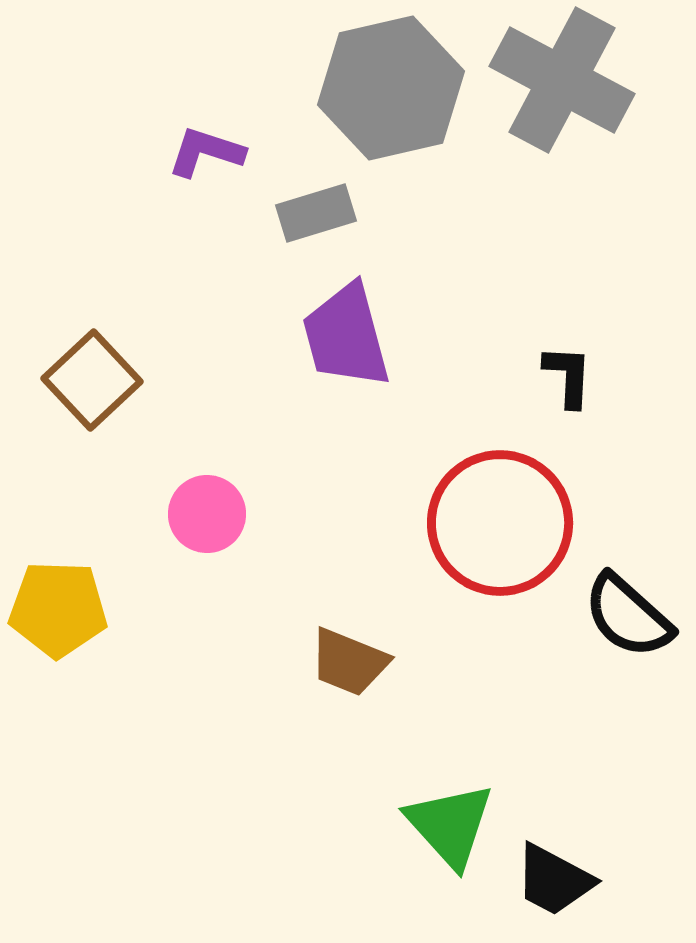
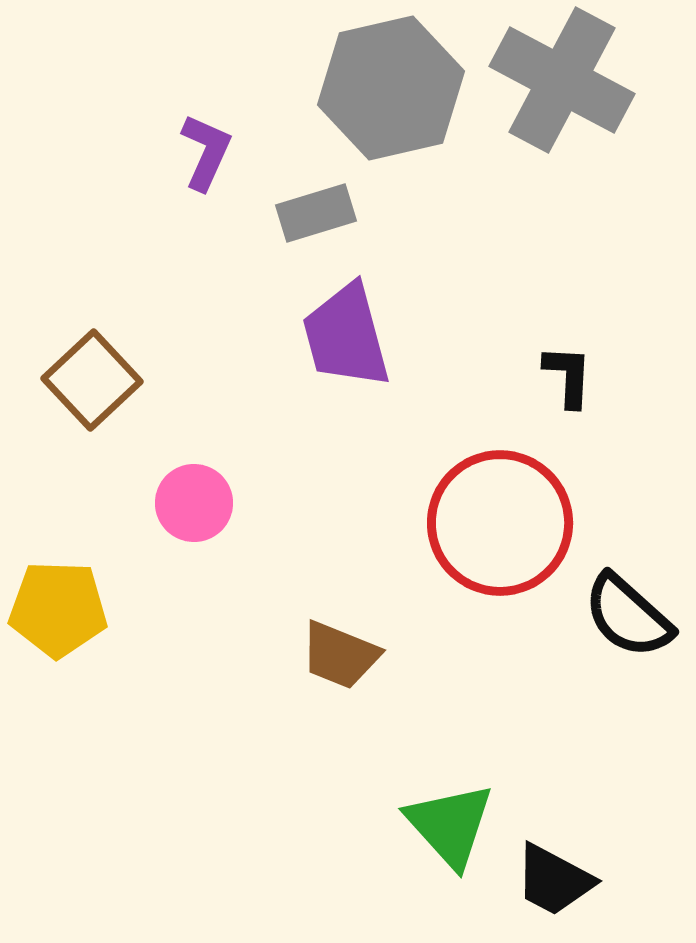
purple L-shape: rotated 96 degrees clockwise
pink circle: moved 13 px left, 11 px up
brown trapezoid: moved 9 px left, 7 px up
